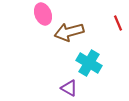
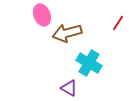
pink ellipse: moved 1 px left, 1 px down
red line: rotated 56 degrees clockwise
brown arrow: moved 2 px left, 1 px down
